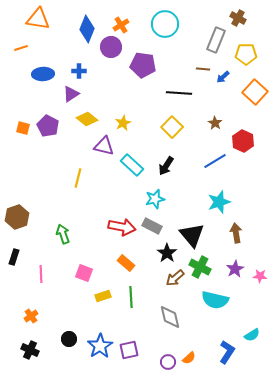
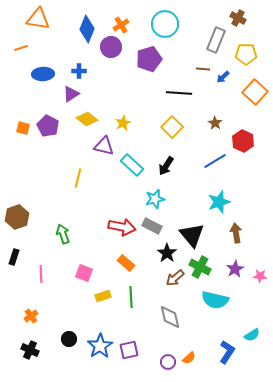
purple pentagon at (143, 65): moved 6 px right, 6 px up; rotated 25 degrees counterclockwise
